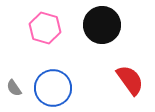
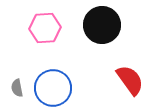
pink hexagon: rotated 20 degrees counterclockwise
gray semicircle: moved 3 px right; rotated 24 degrees clockwise
